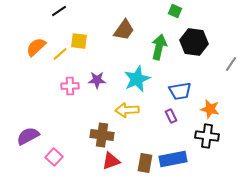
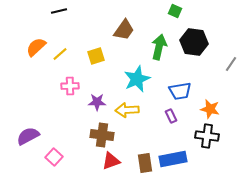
black line: rotated 21 degrees clockwise
yellow square: moved 17 px right, 15 px down; rotated 24 degrees counterclockwise
purple star: moved 22 px down
brown rectangle: rotated 18 degrees counterclockwise
